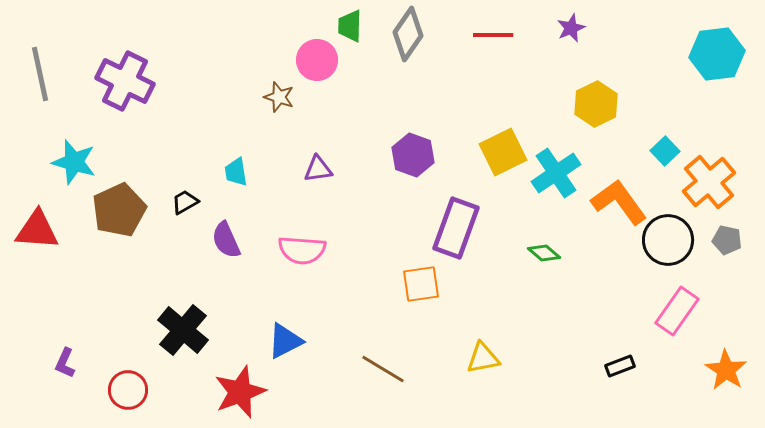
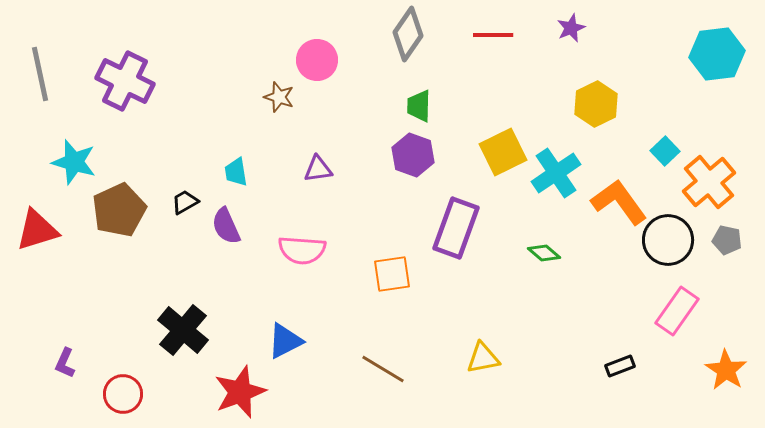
green trapezoid: moved 69 px right, 80 px down
red triangle: rotated 21 degrees counterclockwise
purple semicircle: moved 14 px up
orange square: moved 29 px left, 10 px up
red circle: moved 5 px left, 4 px down
